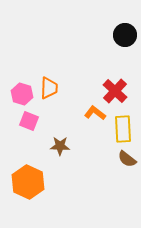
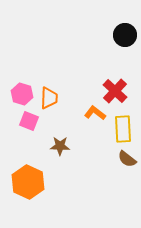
orange trapezoid: moved 10 px down
